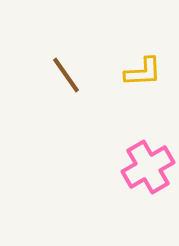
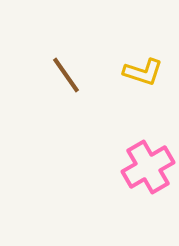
yellow L-shape: rotated 21 degrees clockwise
